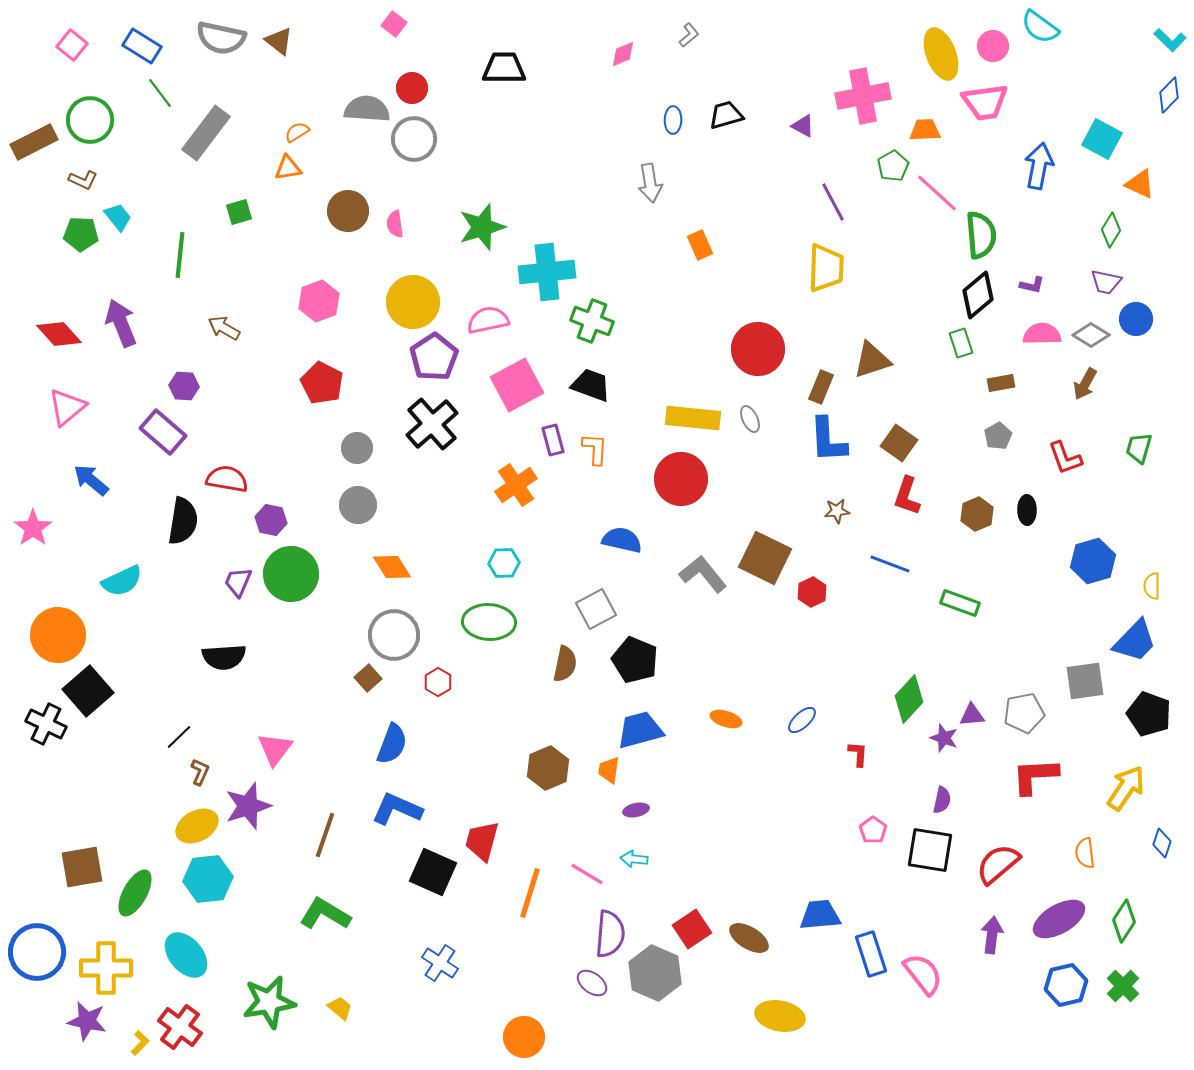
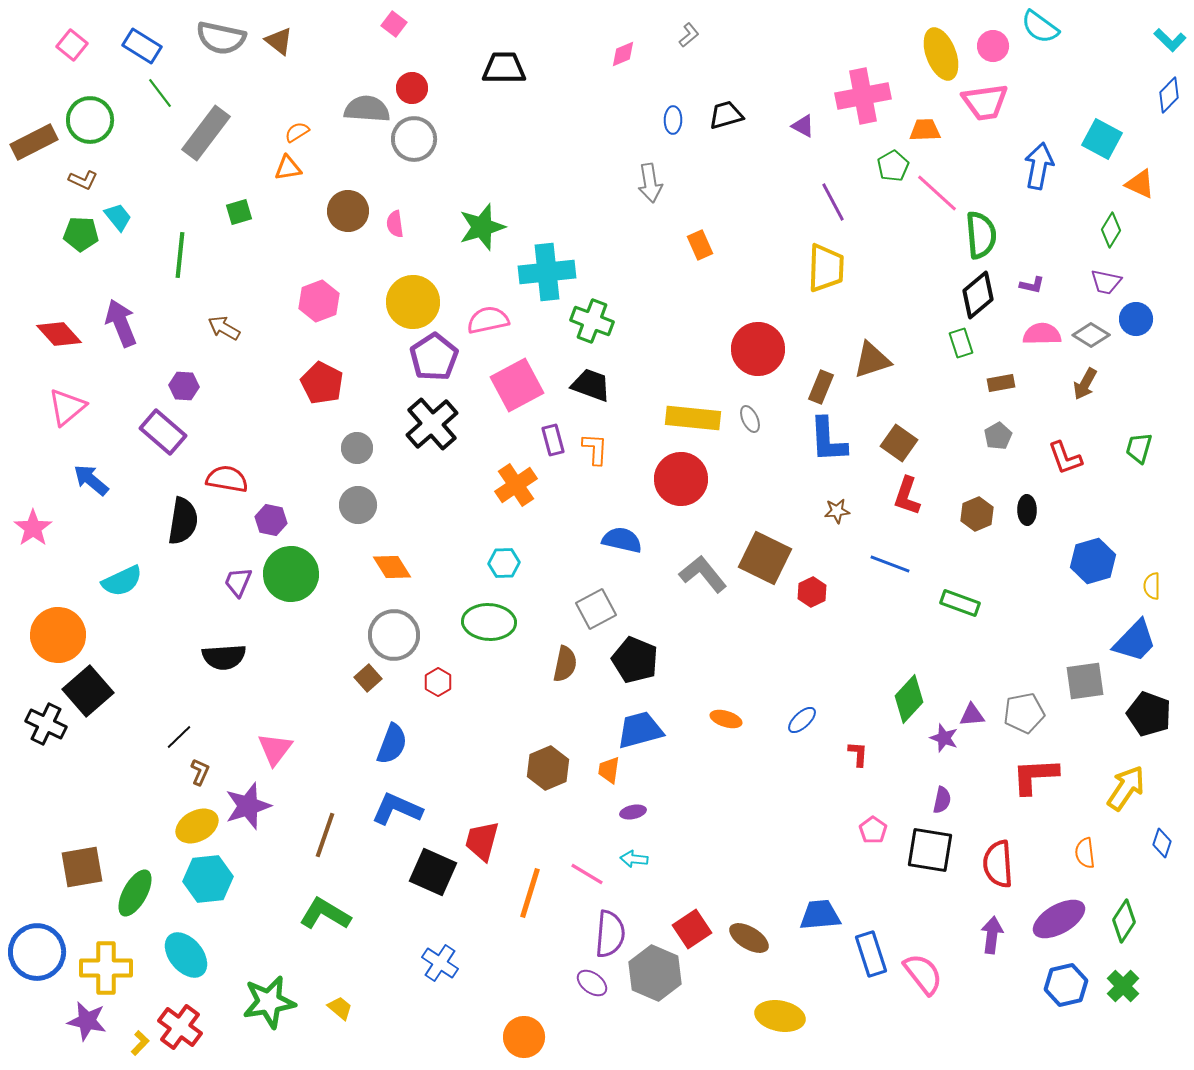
purple ellipse at (636, 810): moved 3 px left, 2 px down
red semicircle at (998, 864): rotated 54 degrees counterclockwise
